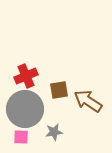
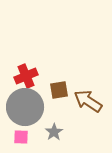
gray circle: moved 2 px up
gray star: rotated 24 degrees counterclockwise
